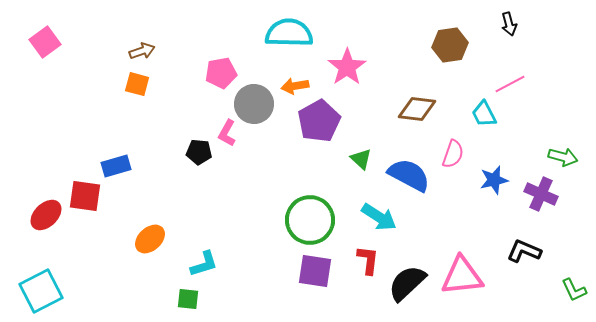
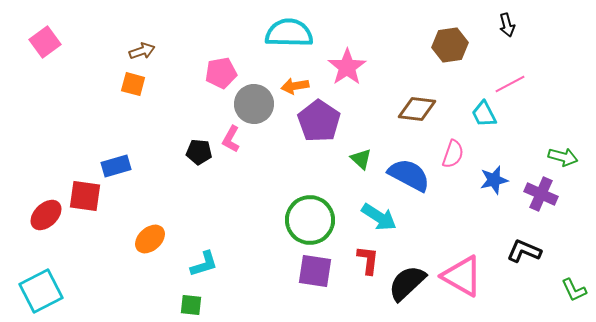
black arrow: moved 2 px left, 1 px down
orange square: moved 4 px left
purple pentagon: rotated 9 degrees counterclockwise
pink L-shape: moved 4 px right, 6 px down
pink triangle: rotated 36 degrees clockwise
green square: moved 3 px right, 6 px down
